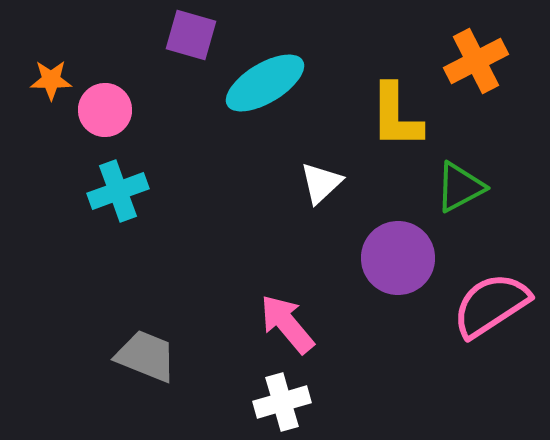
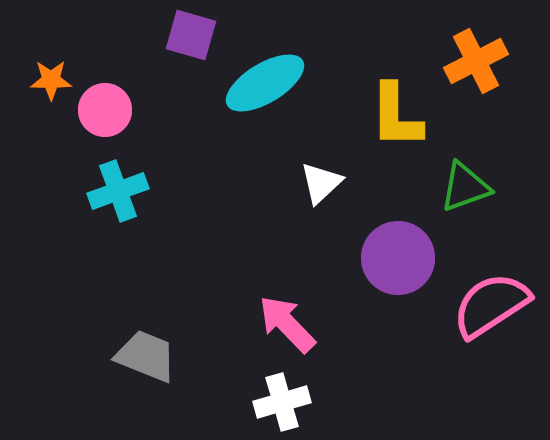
green triangle: moved 5 px right; rotated 8 degrees clockwise
pink arrow: rotated 4 degrees counterclockwise
